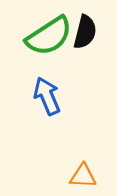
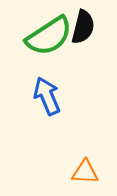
black semicircle: moved 2 px left, 5 px up
orange triangle: moved 2 px right, 4 px up
